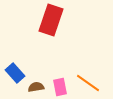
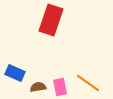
blue rectangle: rotated 24 degrees counterclockwise
brown semicircle: moved 2 px right
